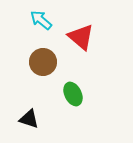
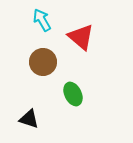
cyan arrow: moved 1 px right; rotated 20 degrees clockwise
